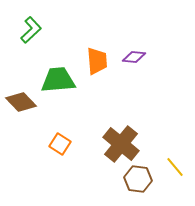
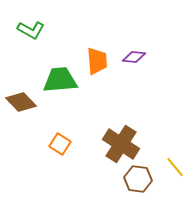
green L-shape: rotated 72 degrees clockwise
green trapezoid: moved 2 px right
brown cross: rotated 6 degrees counterclockwise
